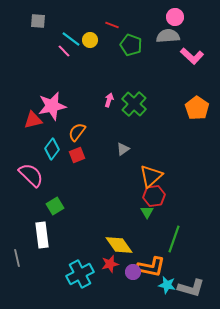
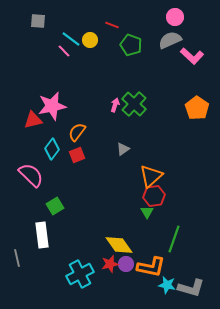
gray semicircle: moved 2 px right, 4 px down; rotated 20 degrees counterclockwise
pink arrow: moved 6 px right, 5 px down
purple circle: moved 7 px left, 8 px up
